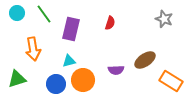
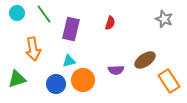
orange rectangle: moved 2 px left; rotated 25 degrees clockwise
